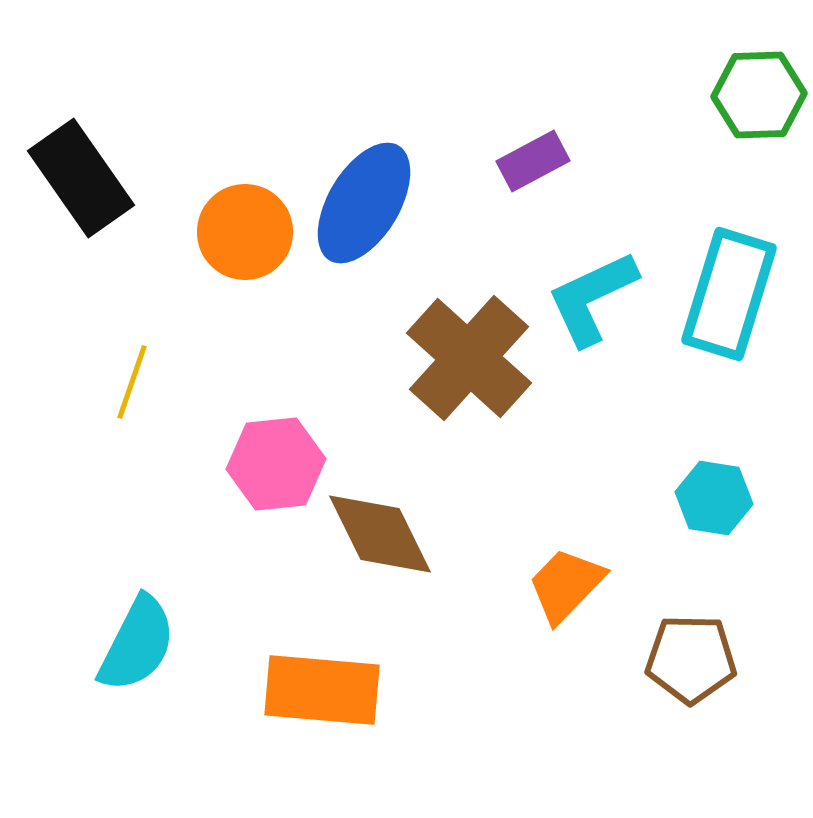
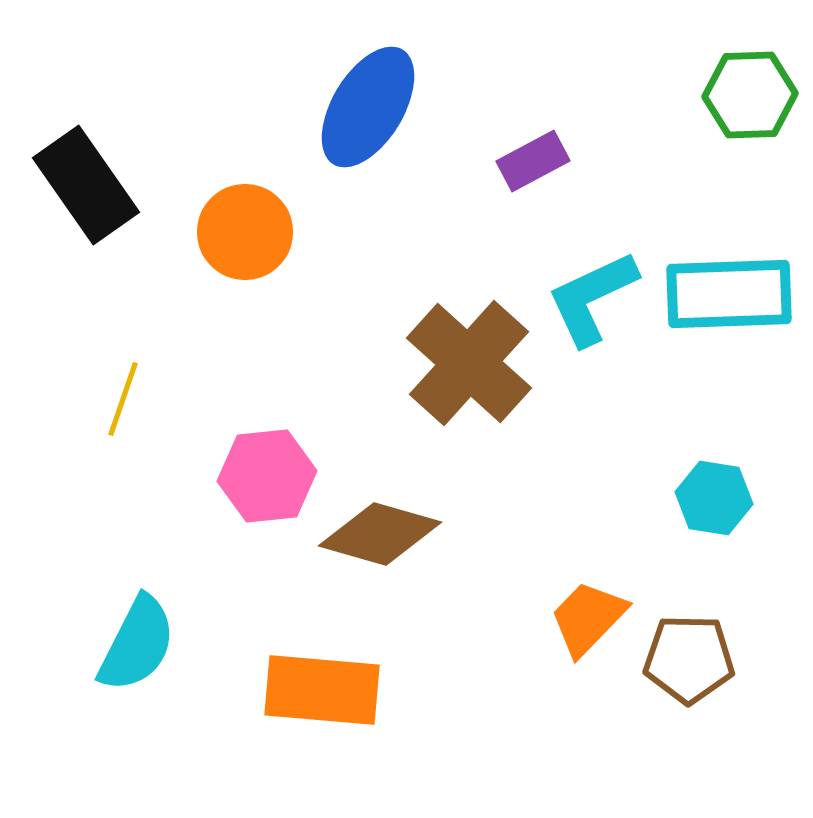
green hexagon: moved 9 px left
black rectangle: moved 5 px right, 7 px down
blue ellipse: moved 4 px right, 96 px up
cyan rectangle: rotated 71 degrees clockwise
brown cross: moved 5 px down
yellow line: moved 9 px left, 17 px down
pink hexagon: moved 9 px left, 12 px down
brown diamond: rotated 48 degrees counterclockwise
orange trapezoid: moved 22 px right, 33 px down
brown pentagon: moved 2 px left
